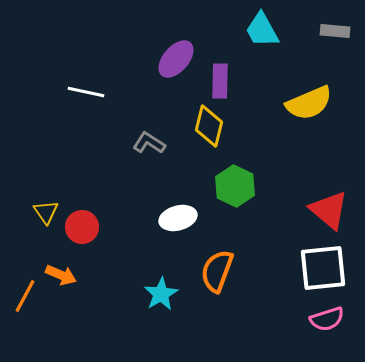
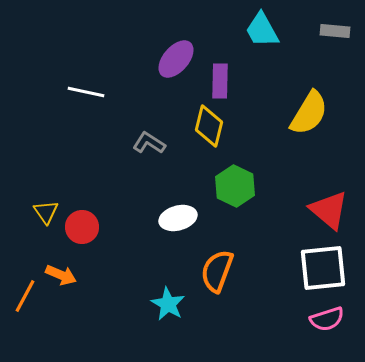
yellow semicircle: moved 10 px down; rotated 36 degrees counterclockwise
cyan star: moved 7 px right, 10 px down; rotated 12 degrees counterclockwise
